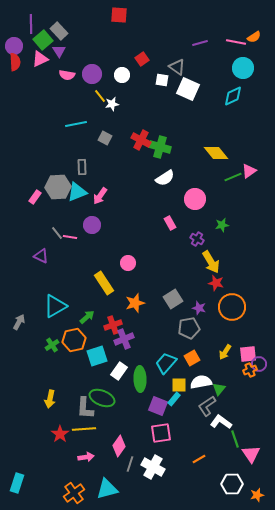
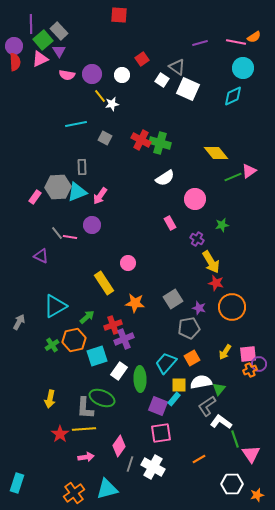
white square at (162, 80): rotated 24 degrees clockwise
green cross at (160, 147): moved 4 px up
orange star at (135, 303): rotated 24 degrees clockwise
